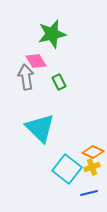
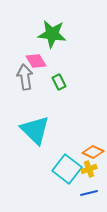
green star: rotated 20 degrees clockwise
gray arrow: moved 1 px left
cyan triangle: moved 5 px left, 2 px down
yellow cross: moved 3 px left, 2 px down
